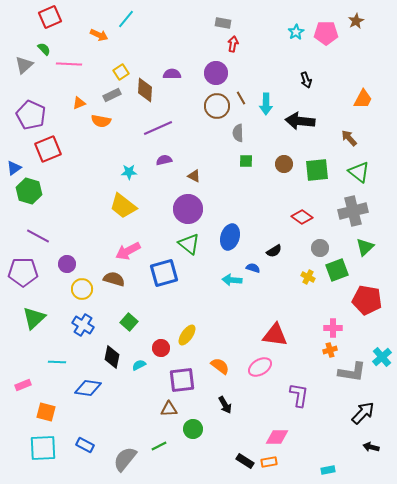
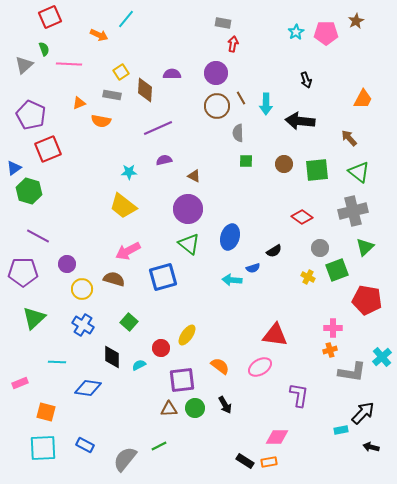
green semicircle at (44, 49): rotated 24 degrees clockwise
gray rectangle at (112, 95): rotated 36 degrees clockwise
blue semicircle at (253, 268): rotated 144 degrees clockwise
blue square at (164, 273): moved 1 px left, 4 px down
black diamond at (112, 357): rotated 10 degrees counterclockwise
pink rectangle at (23, 385): moved 3 px left, 2 px up
green circle at (193, 429): moved 2 px right, 21 px up
cyan rectangle at (328, 470): moved 13 px right, 40 px up
